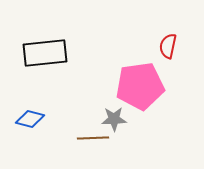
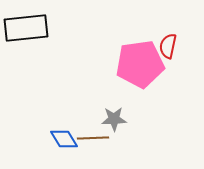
black rectangle: moved 19 px left, 25 px up
pink pentagon: moved 22 px up
blue diamond: moved 34 px right, 20 px down; rotated 44 degrees clockwise
